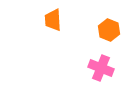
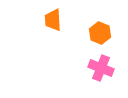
orange hexagon: moved 9 px left, 3 px down
